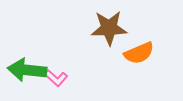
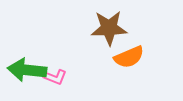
orange semicircle: moved 10 px left, 4 px down
pink L-shape: moved 1 px left, 1 px up; rotated 20 degrees counterclockwise
